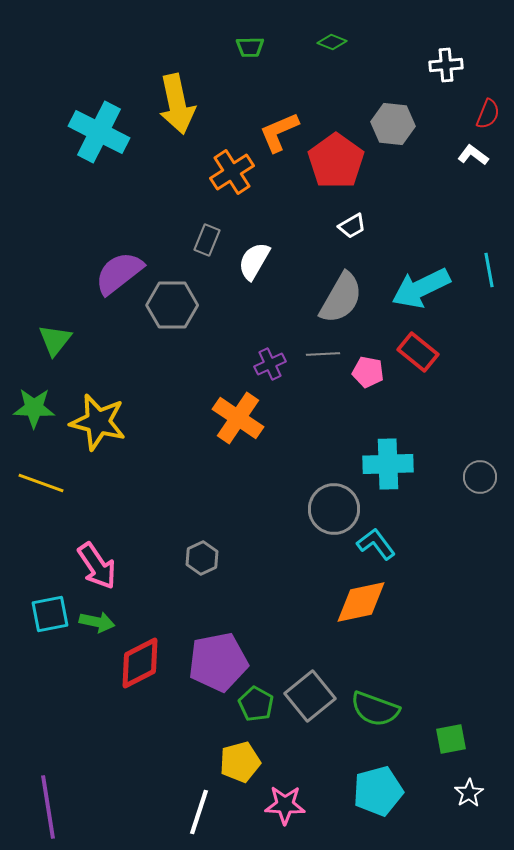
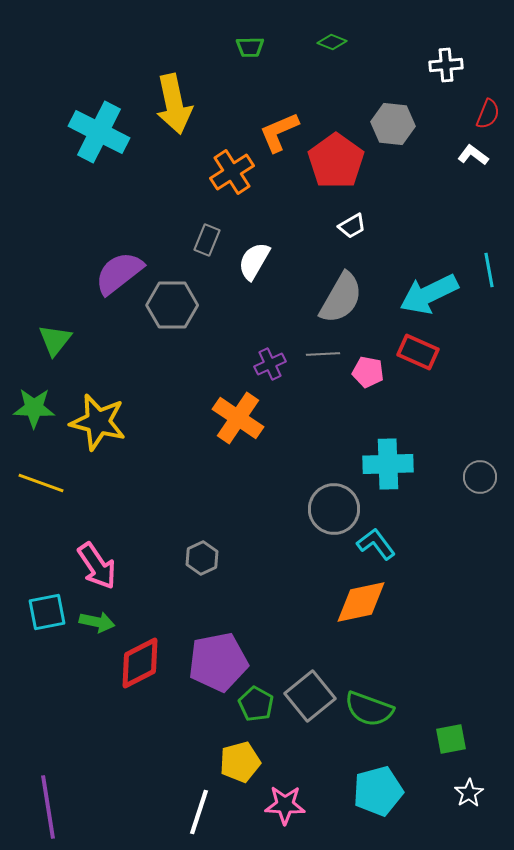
yellow arrow at (177, 104): moved 3 px left
cyan arrow at (421, 288): moved 8 px right, 6 px down
red rectangle at (418, 352): rotated 15 degrees counterclockwise
cyan square at (50, 614): moved 3 px left, 2 px up
green semicircle at (375, 709): moved 6 px left
